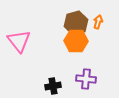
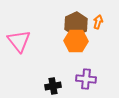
brown hexagon: moved 1 px down; rotated 10 degrees counterclockwise
